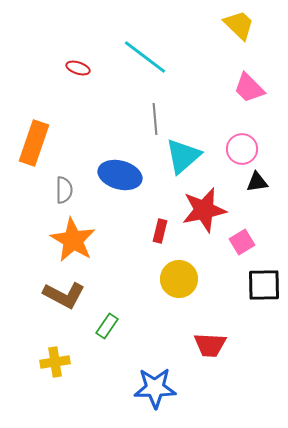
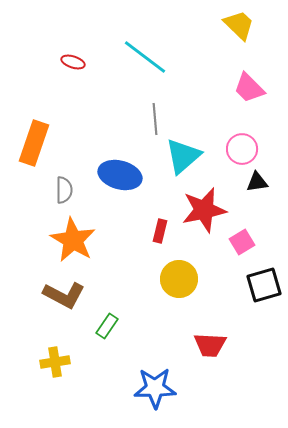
red ellipse: moved 5 px left, 6 px up
black square: rotated 15 degrees counterclockwise
